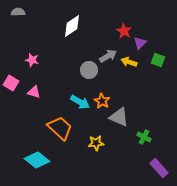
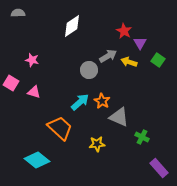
gray semicircle: moved 1 px down
purple triangle: rotated 16 degrees counterclockwise
green square: rotated 16 degrees clockwise
cyan arrow: rotated 72 degrees counterclockwise
green cross: moved 2 px left
yellow star: moved 1 px right, 1 px down
